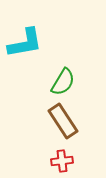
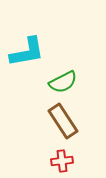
cyan L-shape: moved 2 px right, 9 px down
green semicircle: rotated 32 degrees clockwise
